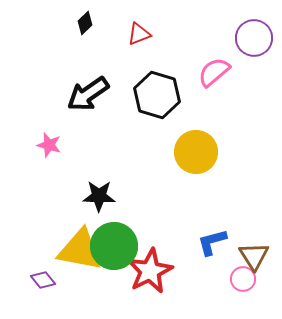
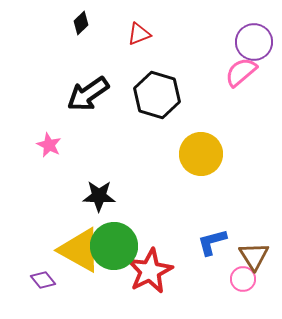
black diamond: moved 4 px left
purple circle: moved 4 px down
pink semicircle: moved 27 px right
pink star: rotated 10 degrees clockwise
yellow circle: moved 5 px right, 2 px down
yellow triangle: rotated 18 degrees clockwise
